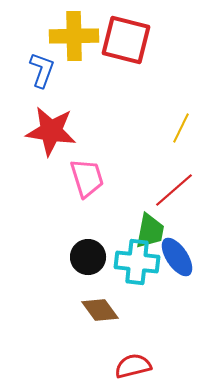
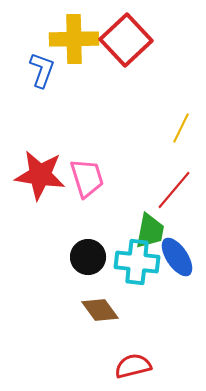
yellow cross: moved 3 px down
red square: rotated 33 degrees clockwise
red star: moved 11 px left, 44 px down
red line: rotated 9 degrees counterclockwise
